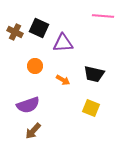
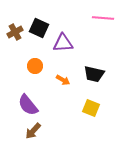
pink line: moved 2 px down
brown cross: rotated 35 degrees clockwise
purple semicircle: rotated 70 degrees clockwise
